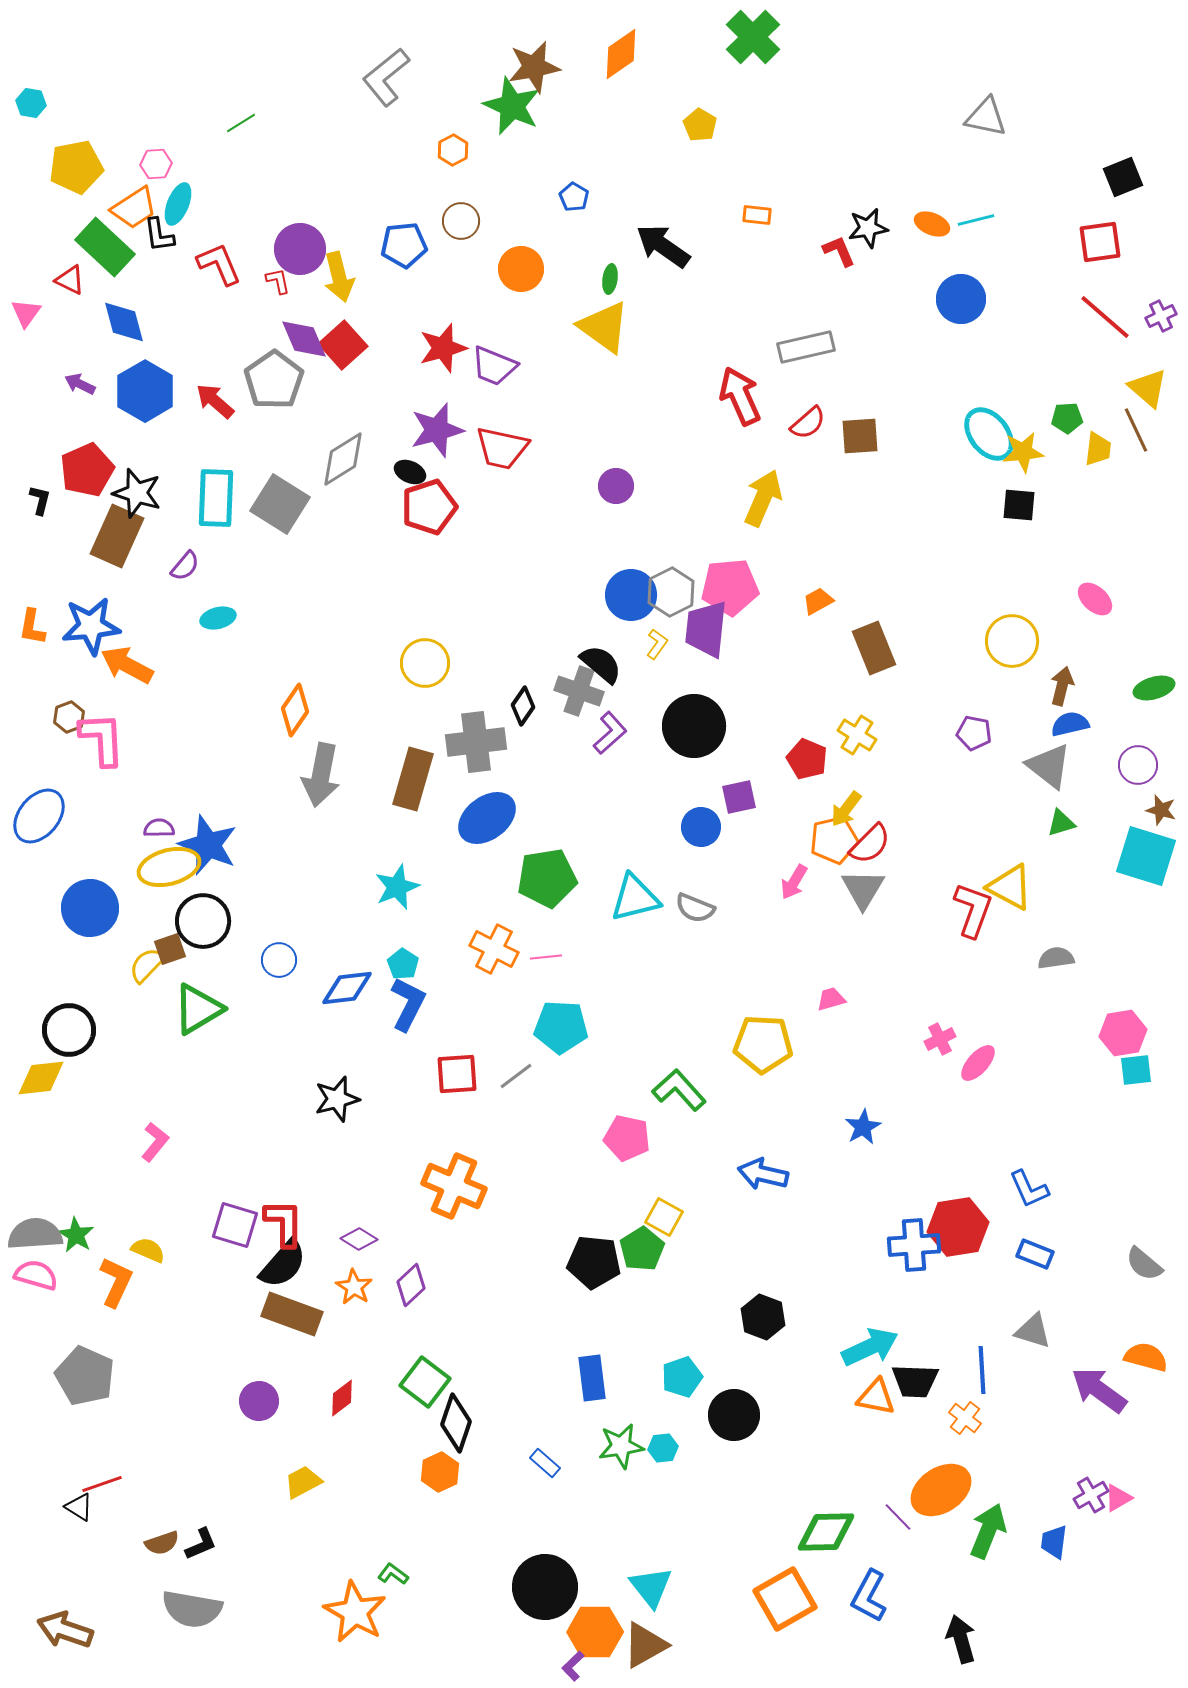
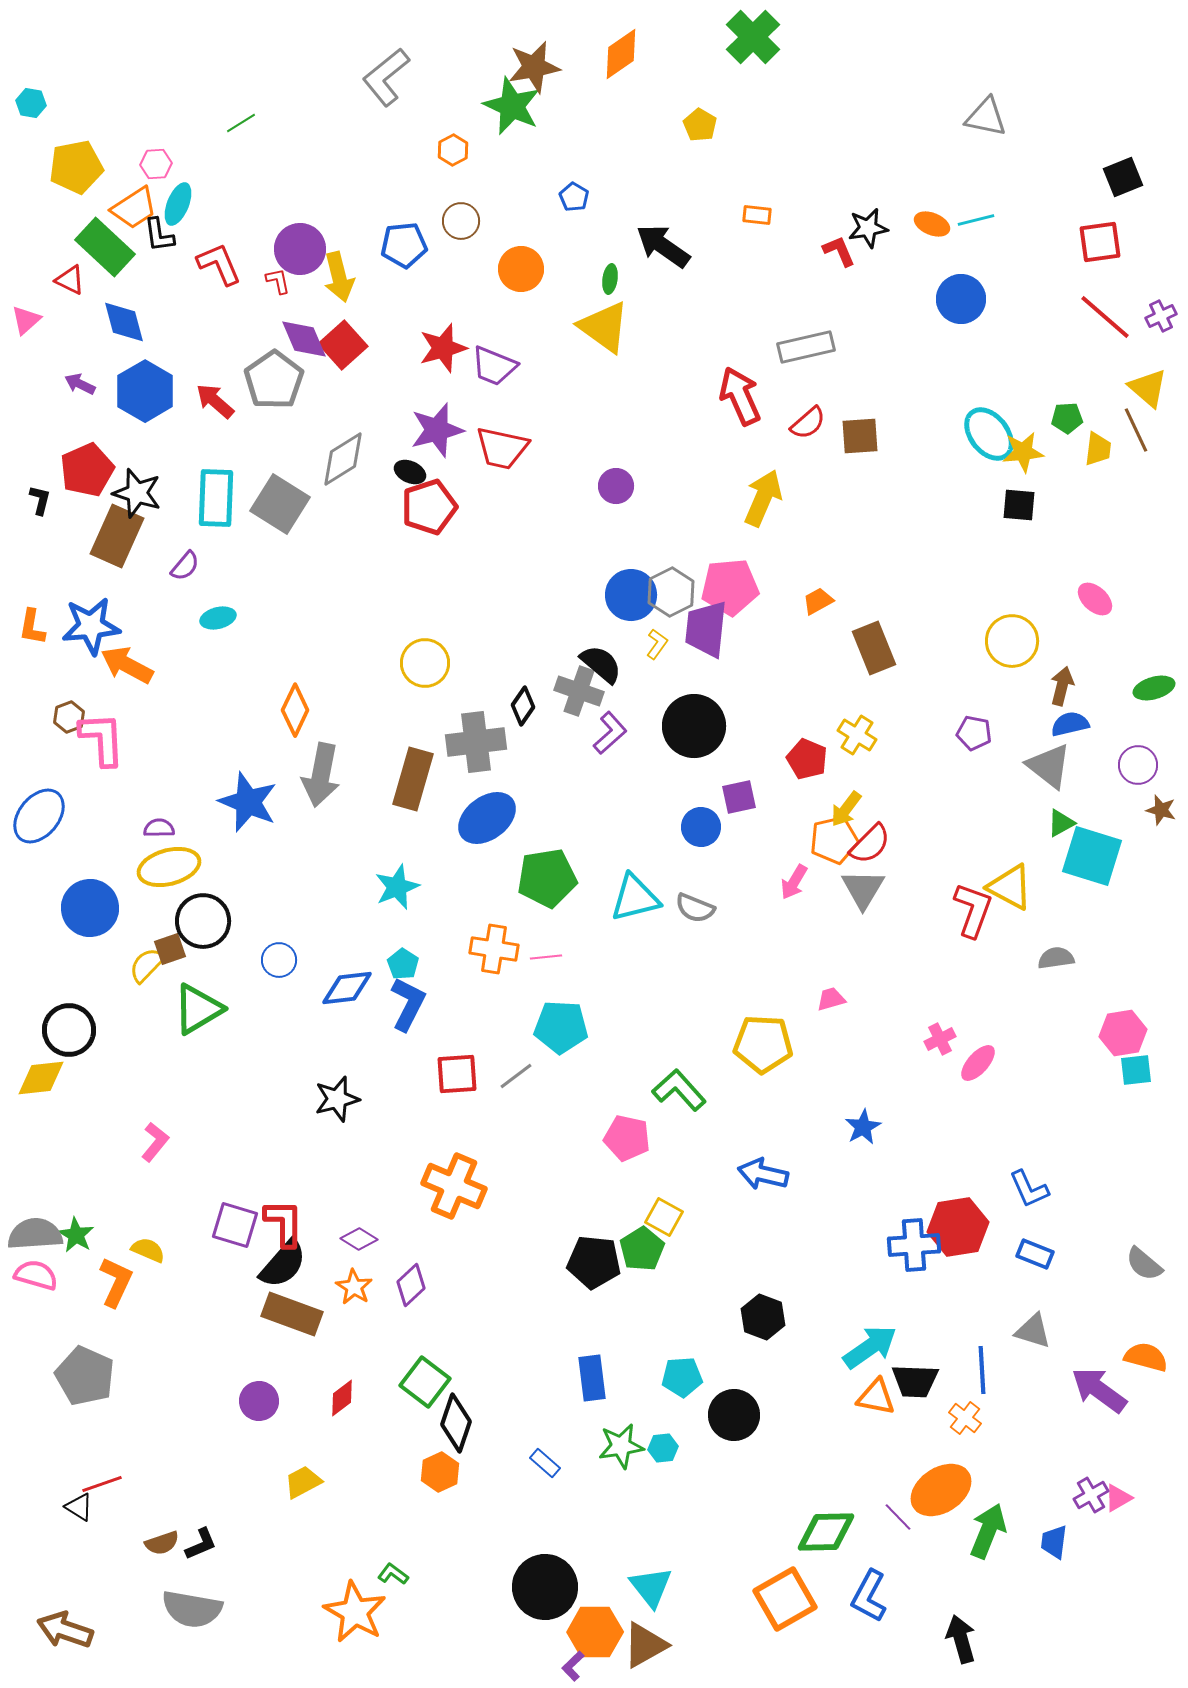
pink triangle at (26, 313): moved 7 px down; rotated 12 degrees clockwise
orange diamond at (295, 710): rotated 9 degrees counterclockwise
green triangle at (1061, 823): rotated 12 degrees counterclockwise
blue star at (208, 845): moved 40 px right, 43 px up
cyan square at (1146, 856): moved 54 px left
orange cross at (494, 949): rotated 18 degrees counterclockwise
cyan arrow at (870, 1347): rotated 10 degrees counterclockwise
cyan pentagon at (682, 1377): rotated 15 degrees clockwise
